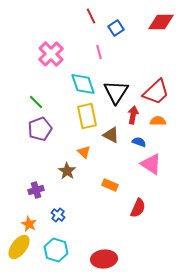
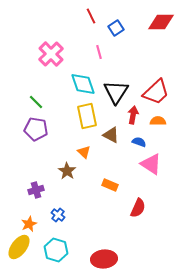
purple pentagon: moved 4 px left; rotated 30 degrees clockwise
orange star: rotated 21 degrees clockwise
